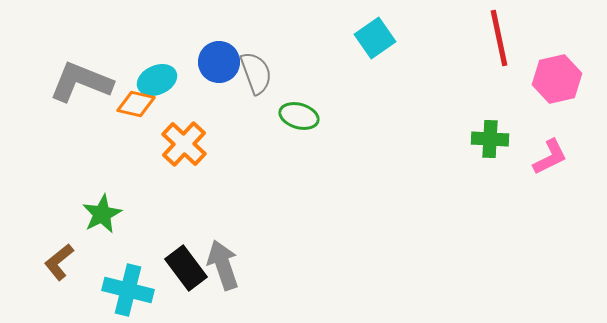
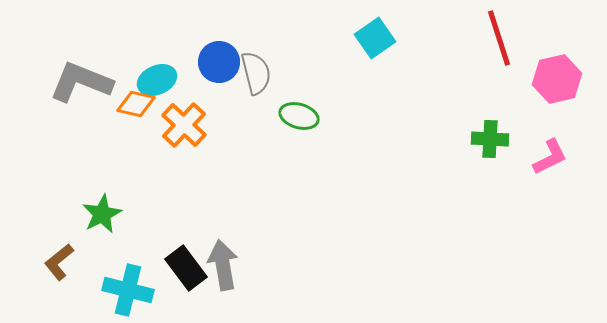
red line: rotated 6 degrees counterclockwise
gray semicircle: rotated 6 degrees clockwise
orange cross: moved 19 px up
gray arrow: rotated 9 degrees clockwise
